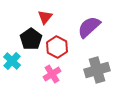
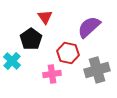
red triangle: rotated 14 degrees counterclockwise
red hexagon: moved 11 px right, 6 px down; rotated 15 degrees counterclockwise
pink cross: rotated 24 degrees clockwise
